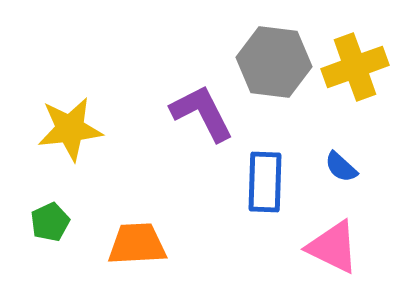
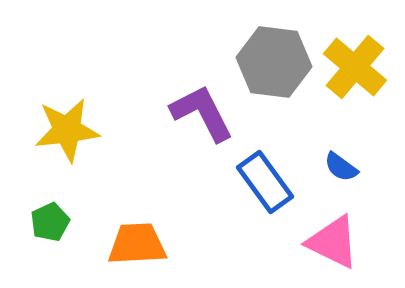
yellow cross: rotated 30 degrees counterclockwise
yellow star: moved 3 px left, 1 px down
blue semicircle: rotated 6 degrees counterclockwise
blue rectangle: rotated 38 degrees counterclockwise
pink triangle: moved 5 px up
